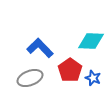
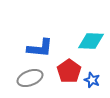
blue L-shape: rotated 140 degrees clockwise
red pentagon: moved 1 px left, 1 px down
blue star: moved 1 px left, 2 px down
